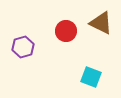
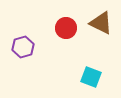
red circle: moved 3 px up
